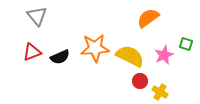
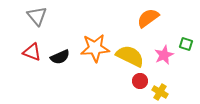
red triangle: rotated 42 degrees clockwise
